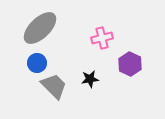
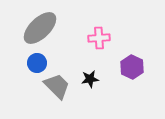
pink cross: moved 3 px left; rotated 10 degrees clockwise
purple hexagon: moved 2 px right, 3 px down
gray trapezoid: moved 3 px right
